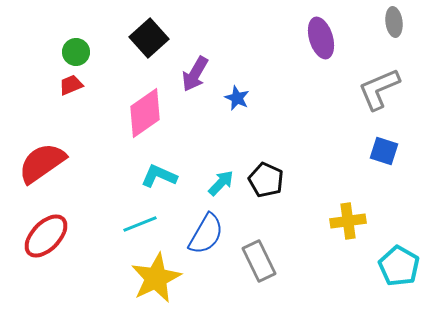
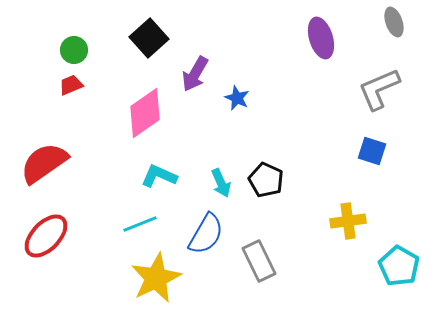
gray ellipse: rotated 12 degrees counterclockwise
green circle: moved 2 px left, 2 px up
blue square: moved 12 px left
red semicircle: moved 2 px right
cyan arrow: rotated 112 degrees clockwise
